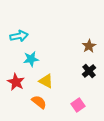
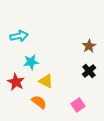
cyan star: moved 3 px down
